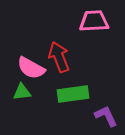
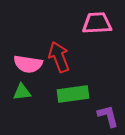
pink trapezoid: moved 3 px right, 2 px down
pink semicircle: moved 3 px left, 4 px up; rotated 20 degrees counterclockwise
purple L-shape: moved 2 px right; rotated 10 degrees clockwise
